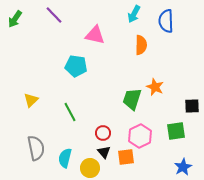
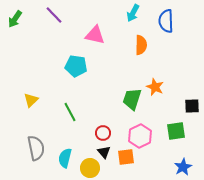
cyan arrow: moved 1 px left, 1 px up
